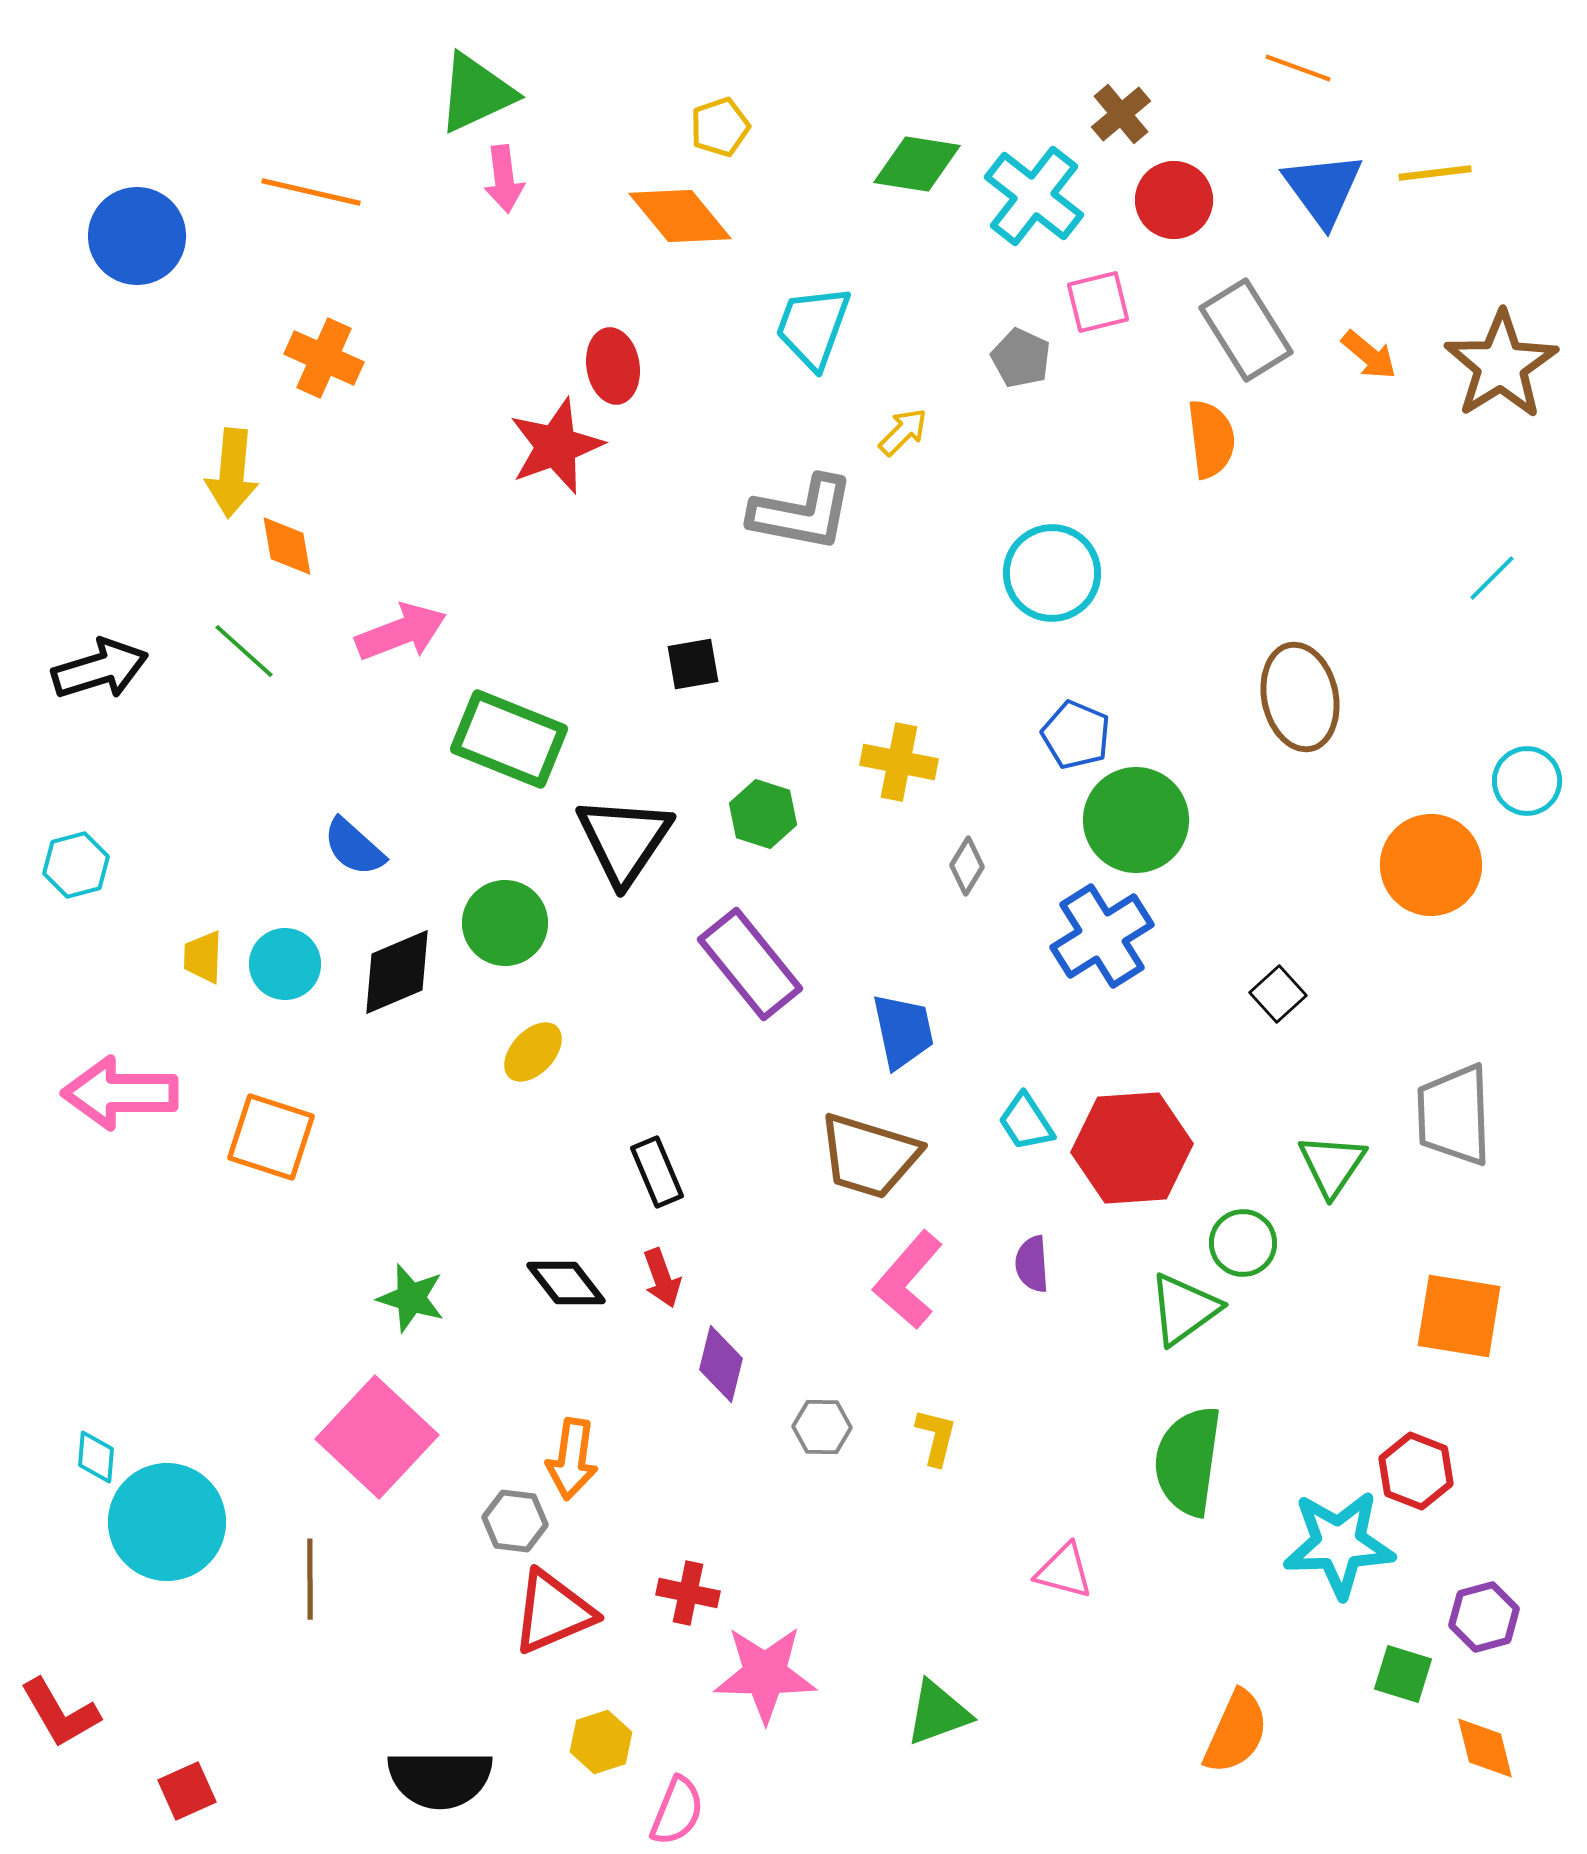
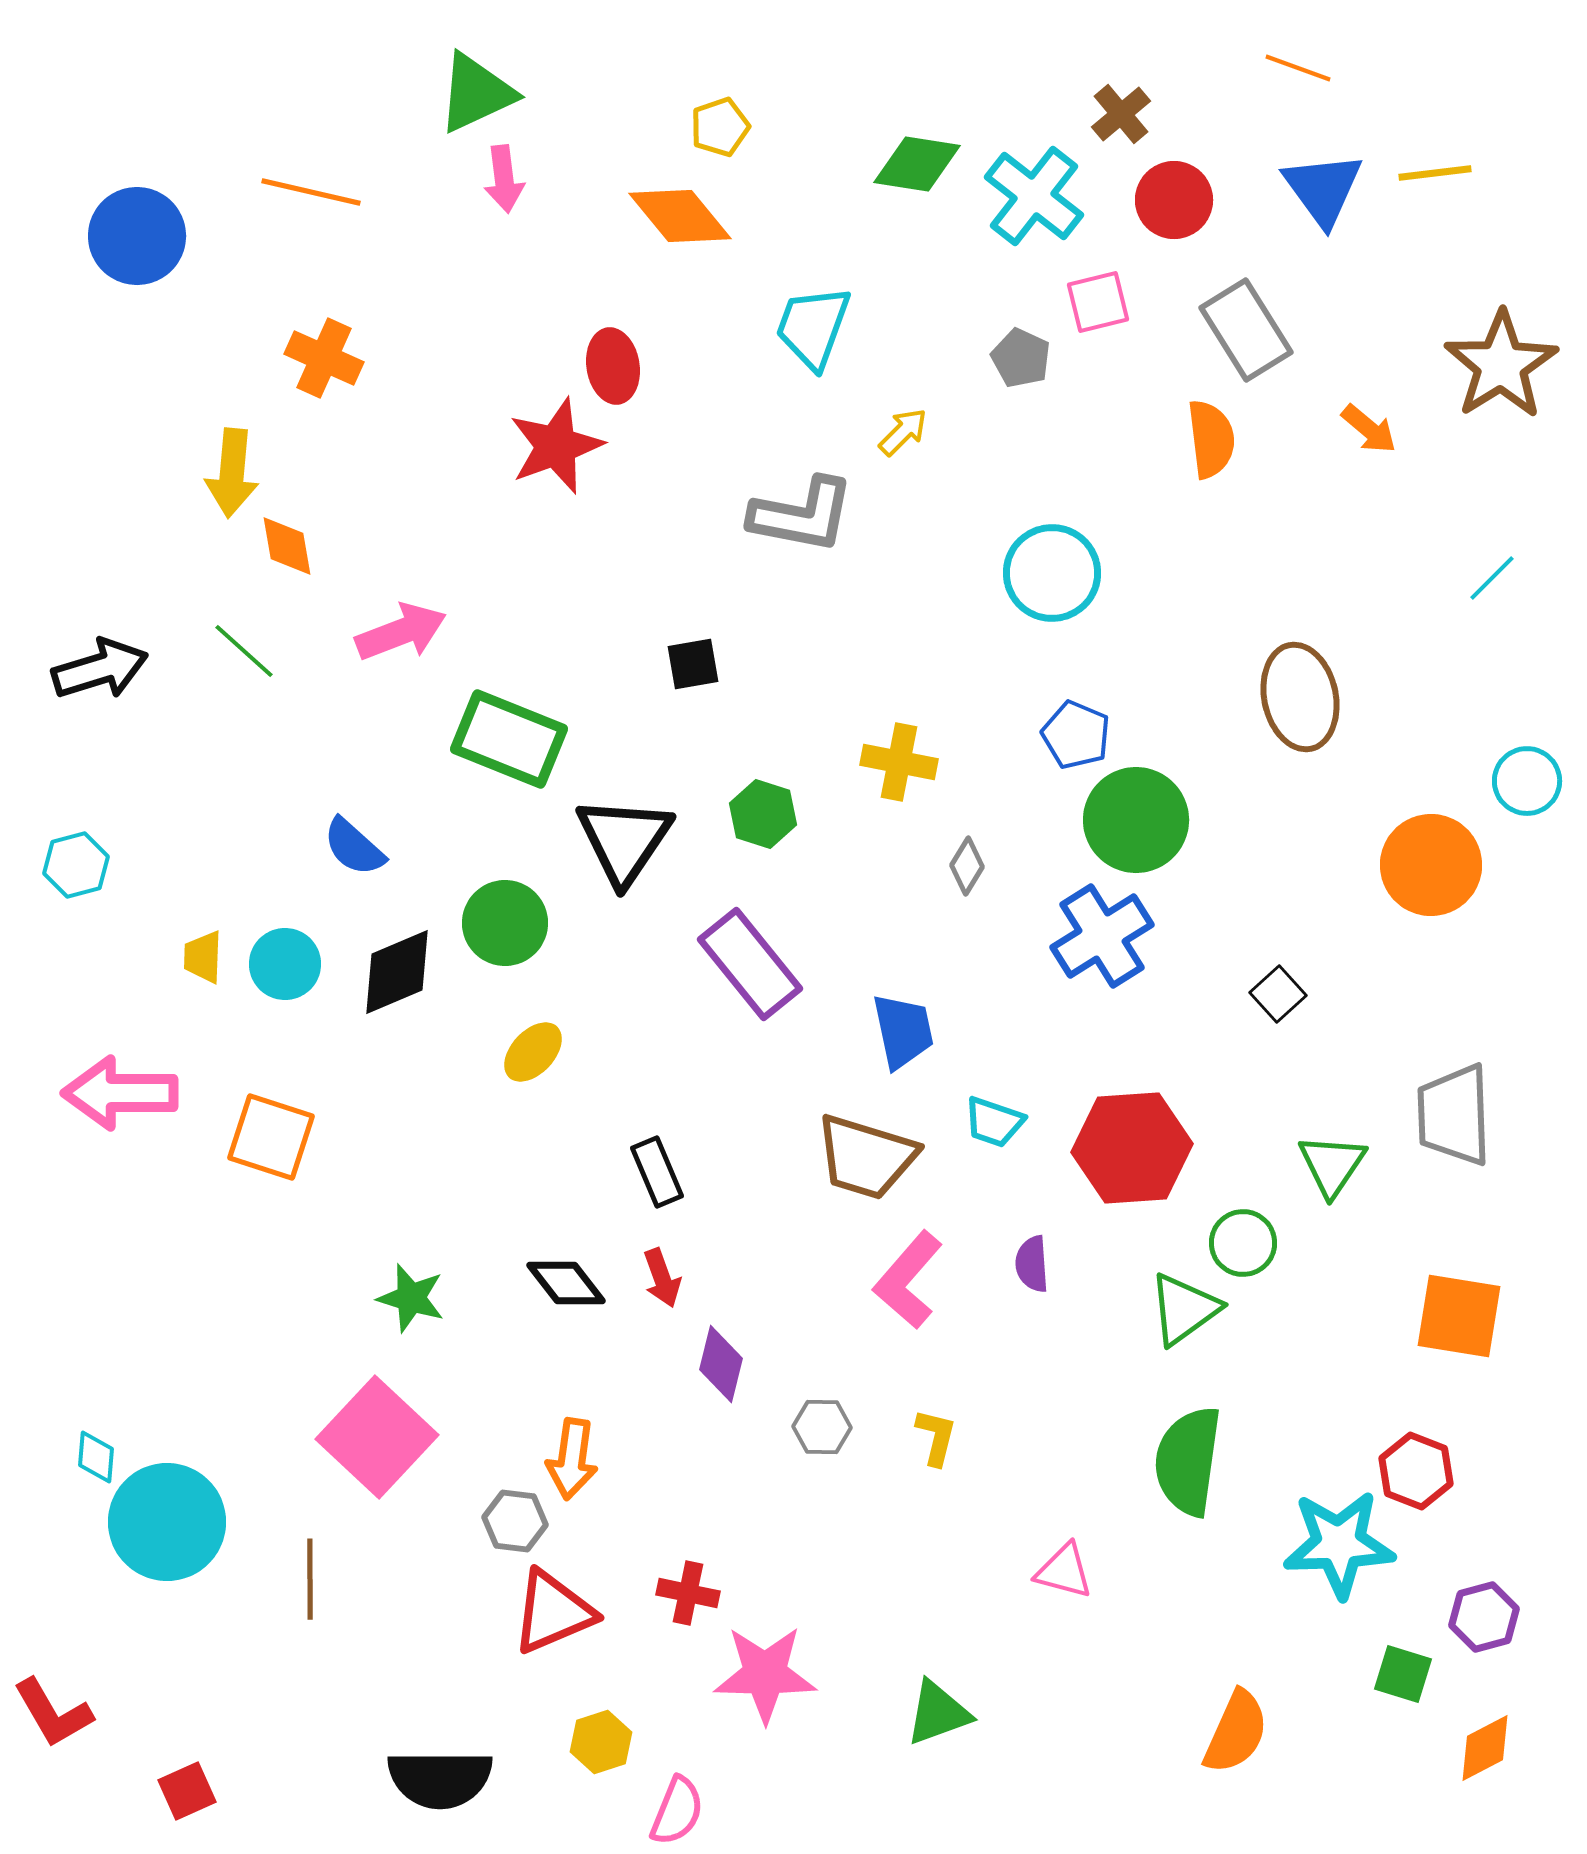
orange arrow at (1369, 355): moved 74 px down
gray L-shape at (802, 513): moved 2 px down
cyan trapezoid at (1026, 1122): moved 32 px left; rotated 38 degrees counterclockwise
brown trapezoid at (869, 1156): moved 3 px left, 1 px down
red L-shape at (60, 1713): moved 7 px left
orange diamond at (1485, 1748): rotated 76 degrees clockwise
